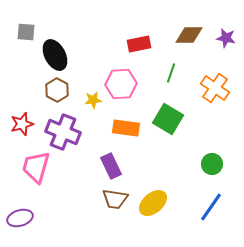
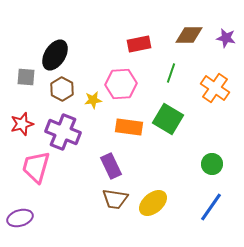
gray square: moved 45 px down
black ellipse: rotated 60 degrees clockwise
brown hexagon: moved 5 px right, 1 px up
orange rectangle: moved 3 px right, 1 px up
